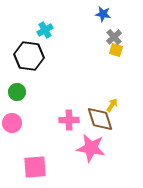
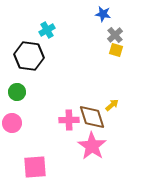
cyan cross: moved 2 px right
gray cross: moved 1 px right, 2 px up
yellow arrow: rotated 16 degrees clockwise
brown diamond: moved 8 px left, 2 px up
pink star: moved 1 px right, 2 px up; rotated 24 degrees clockwise
